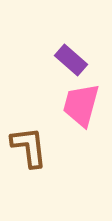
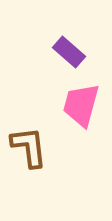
purple rectangle: moved 2 px left, 8 px up
